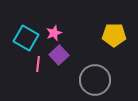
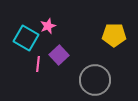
pink star: moved 6 px left, 7 px up
